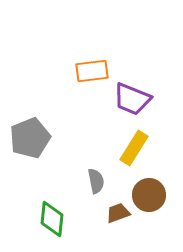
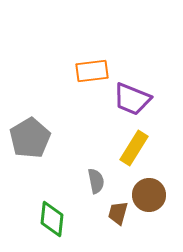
gray pentagon: rotated 9 degrees counterclockwise
brown trapezoid: rotated 55 degrees counterclockwise
